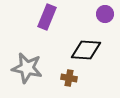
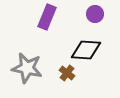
purple circle: moved 10 px left
brown cross: moved 2 px left, 5 px up; rotated 28 degrees clockwise
